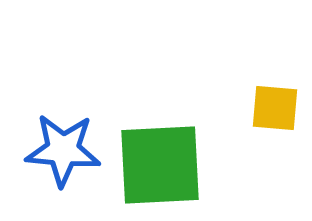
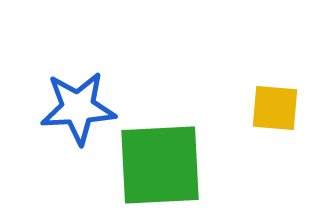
blue star: moved 15 px right, 42 px up; rotated 8 degrees counterclockwise
